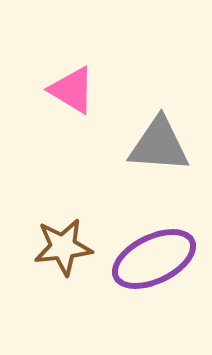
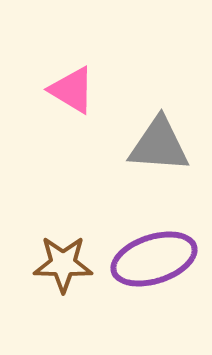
brown star: moved 17 px down; rotated 8 degrees clockwise
purple ellipse: rotated 8 degrees clockwise
